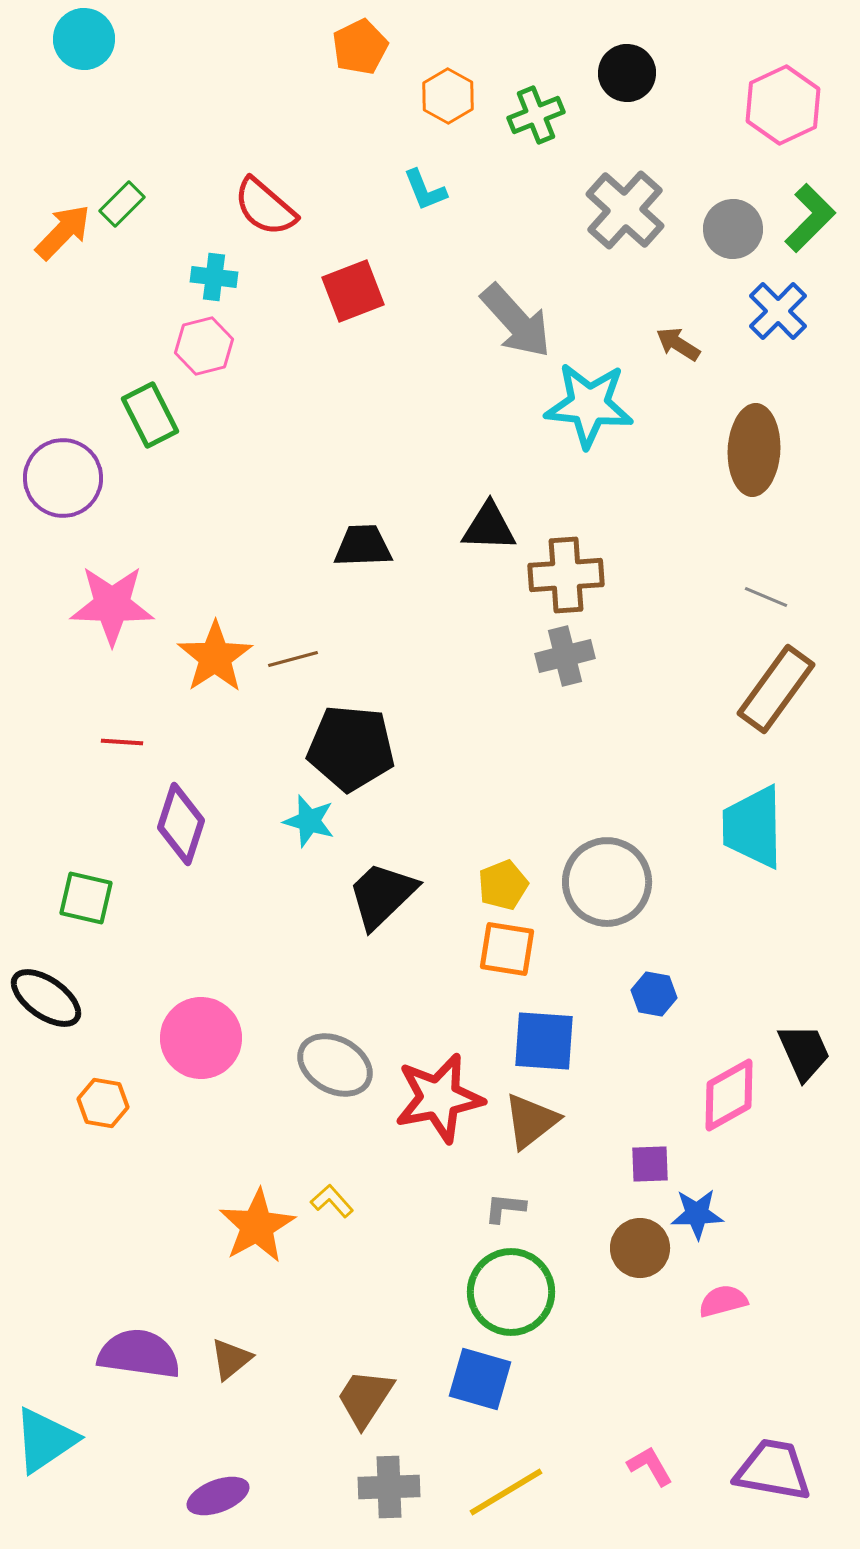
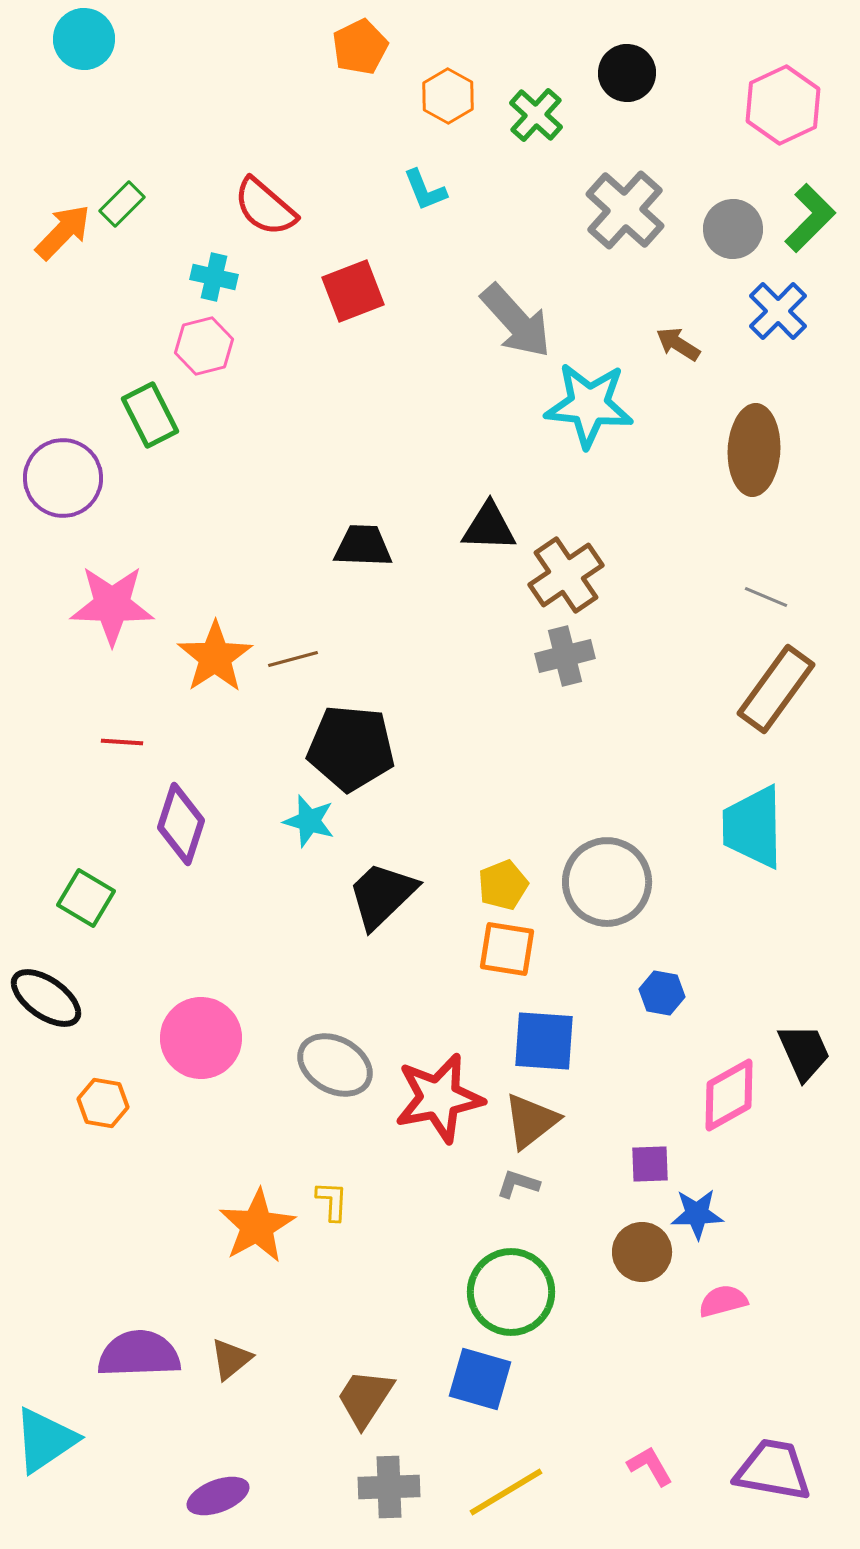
green cross at (536, 115): rotated 26 degrees counterclockwise
cyan cross at (214, 277): rotated 6 degrees clockwise
black trapezoid at (363, 546): rotated 4 degrees clockwise
brown cross at (566, 575): rotated 30 degrees counterclockwise
green square at (86, 898): rotated 18 degrees clockwise
blue hexagon at (654, 994): moved 8 px right, 1 px up
yellow L-shape at (332, 1201): rotated 45 degrees clockwise
gray L-shape at (505, 1208): moved 13 px right, 24 px up; rotated 12 degrees clockwise
brown circle at (640, 1248): moved 2 px right, 4 px down
purple semicircle at (139, 1354): rotated 10 degrees counterclockwise
